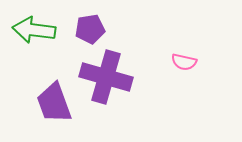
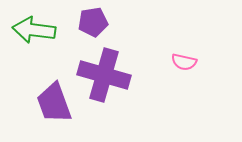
purple pentagon: moved 3 px right, 7 px up
purple cross: moved 2 px left, 2 px up
